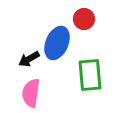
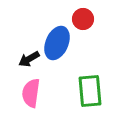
red circle: moved 1 px left
green rectangle: moved 16 px down
